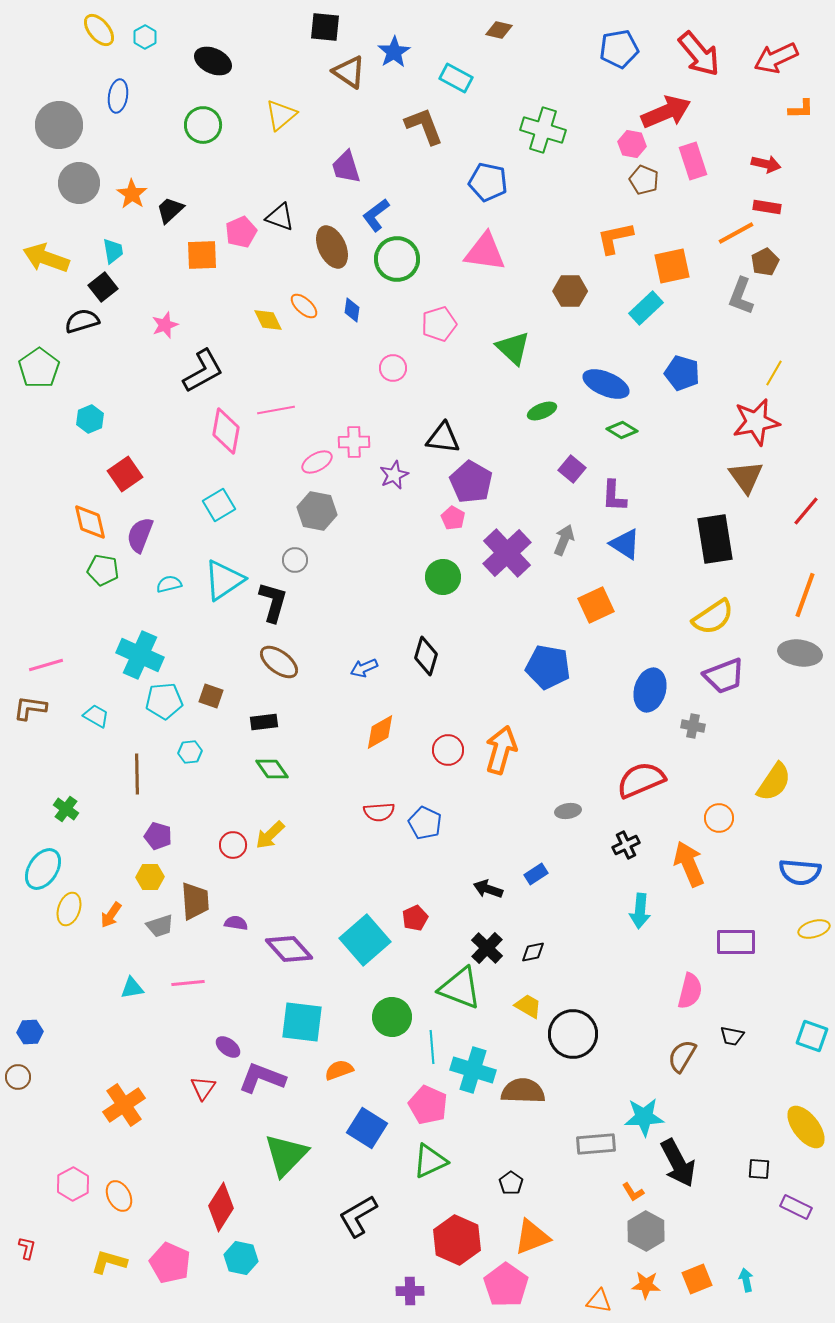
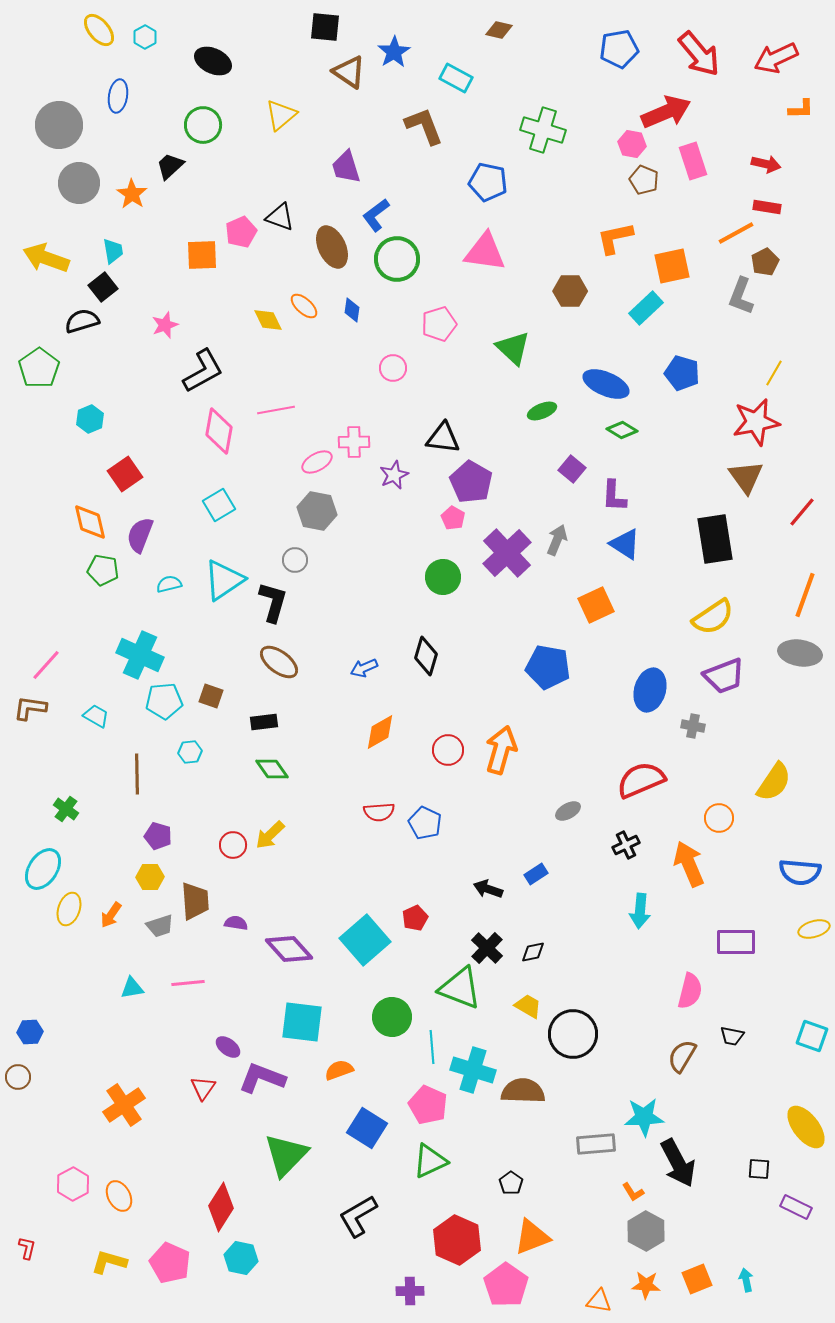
black trapezoid at (170, 210): moved 44 px up
pink diamond at (226, 431): moved 7 px left
red line at (806, 511): moved 4 px left, 1 px down
gray arrow at (564, 540): moved 7 px left
pink line at (46, 665): rotated 32 degrees counterclockwise
gray ellipse at (568, 811): rotated 20 degrees counterclockwise
